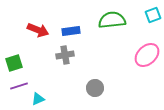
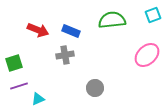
blue rectangle: rotated 30 degrees clockwise
